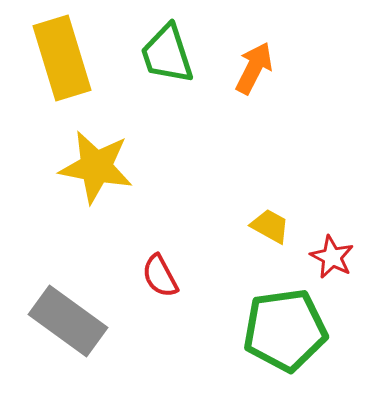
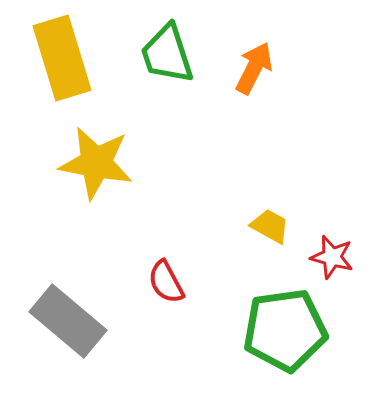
yellow star: moved 4 px up
red star: rotated 12 degrees counterclockwise
red semicircle: moved 6 px right, 6 px down
gray rectangle: rotated 4 degrees clockwise
